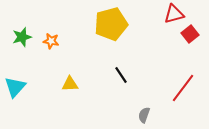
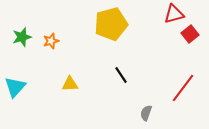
orange star: rotated 28 degrees counterclockwise
gray semicircle: moved 2 px right, 2 px up
